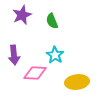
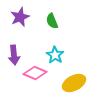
purple star: moved 2 px left, 2 px down
pink diamond: rotated 20 degrees clockwise
yellow ellipse: moved 3 px left, 1 px down; rotated 20 degrees counterclockwise
